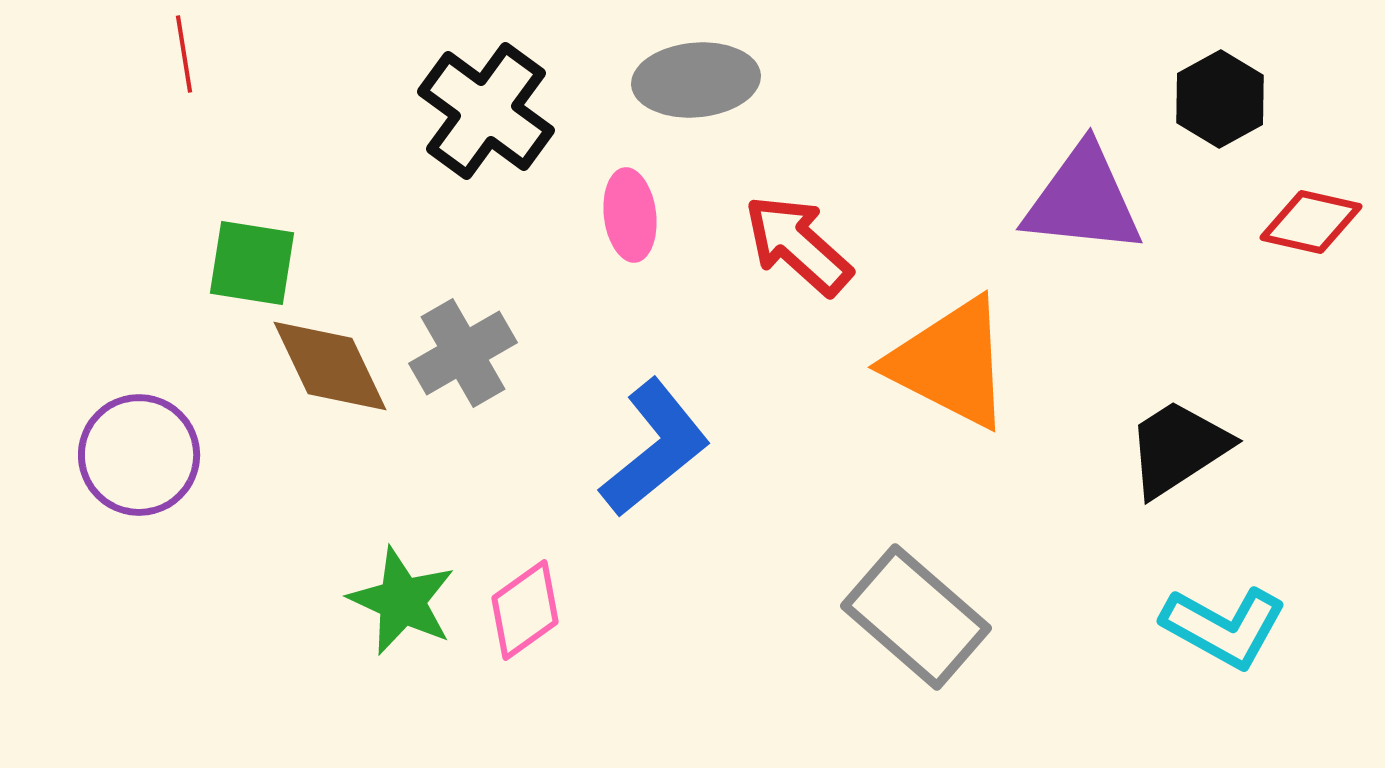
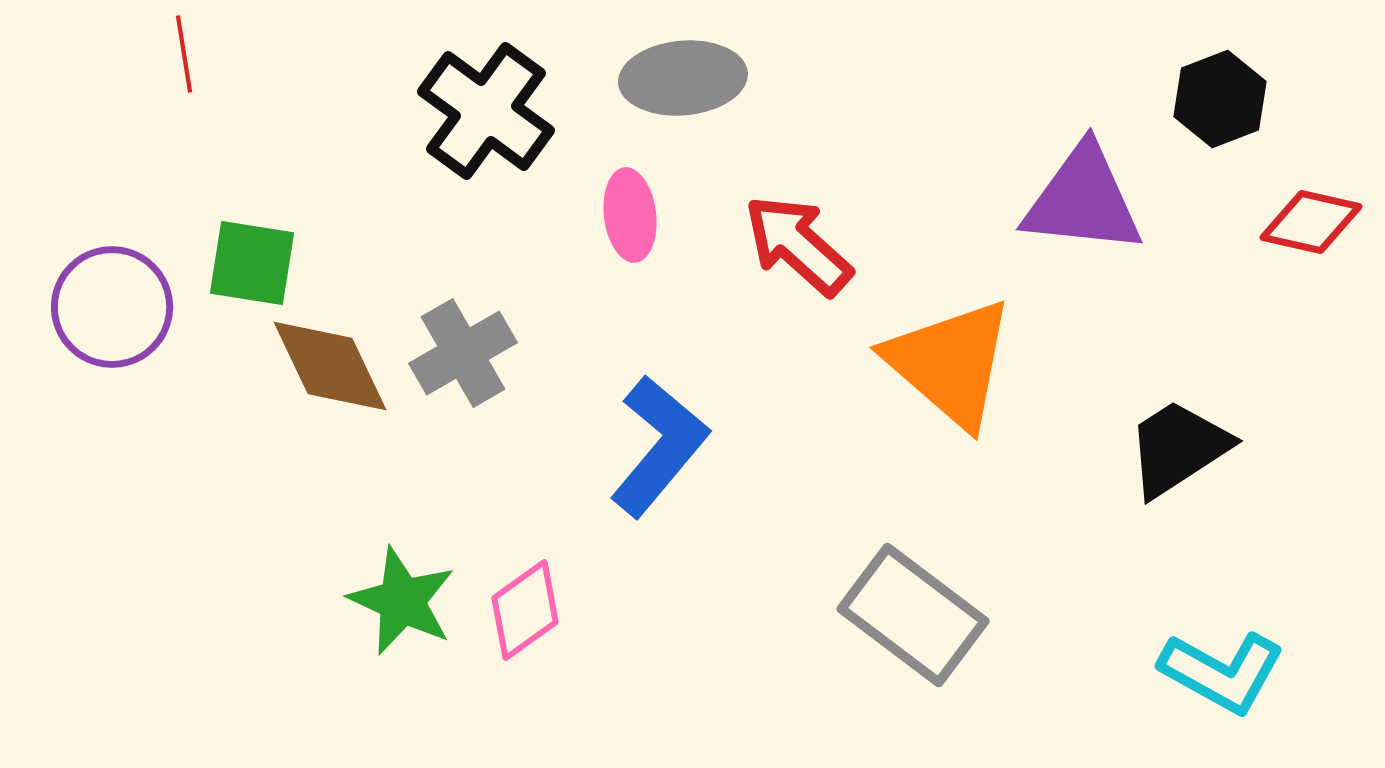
gray ellipse: moved 13 px left, 2 px up
black hexagon: rotated 8 degrees clockwise
orange triangle: rotated 14 degrees clockwise
blue L-shape: moved 4 px right, 2 px up; rotated 11 degrees counterclockwise
purple circle: moved 27 px left, 148 px up
gray rectangle: moved 3 px left, 2 px up; rotated 4 degrees counterclockwise
cyan L-shape: moved 2 px left, 45 px down
